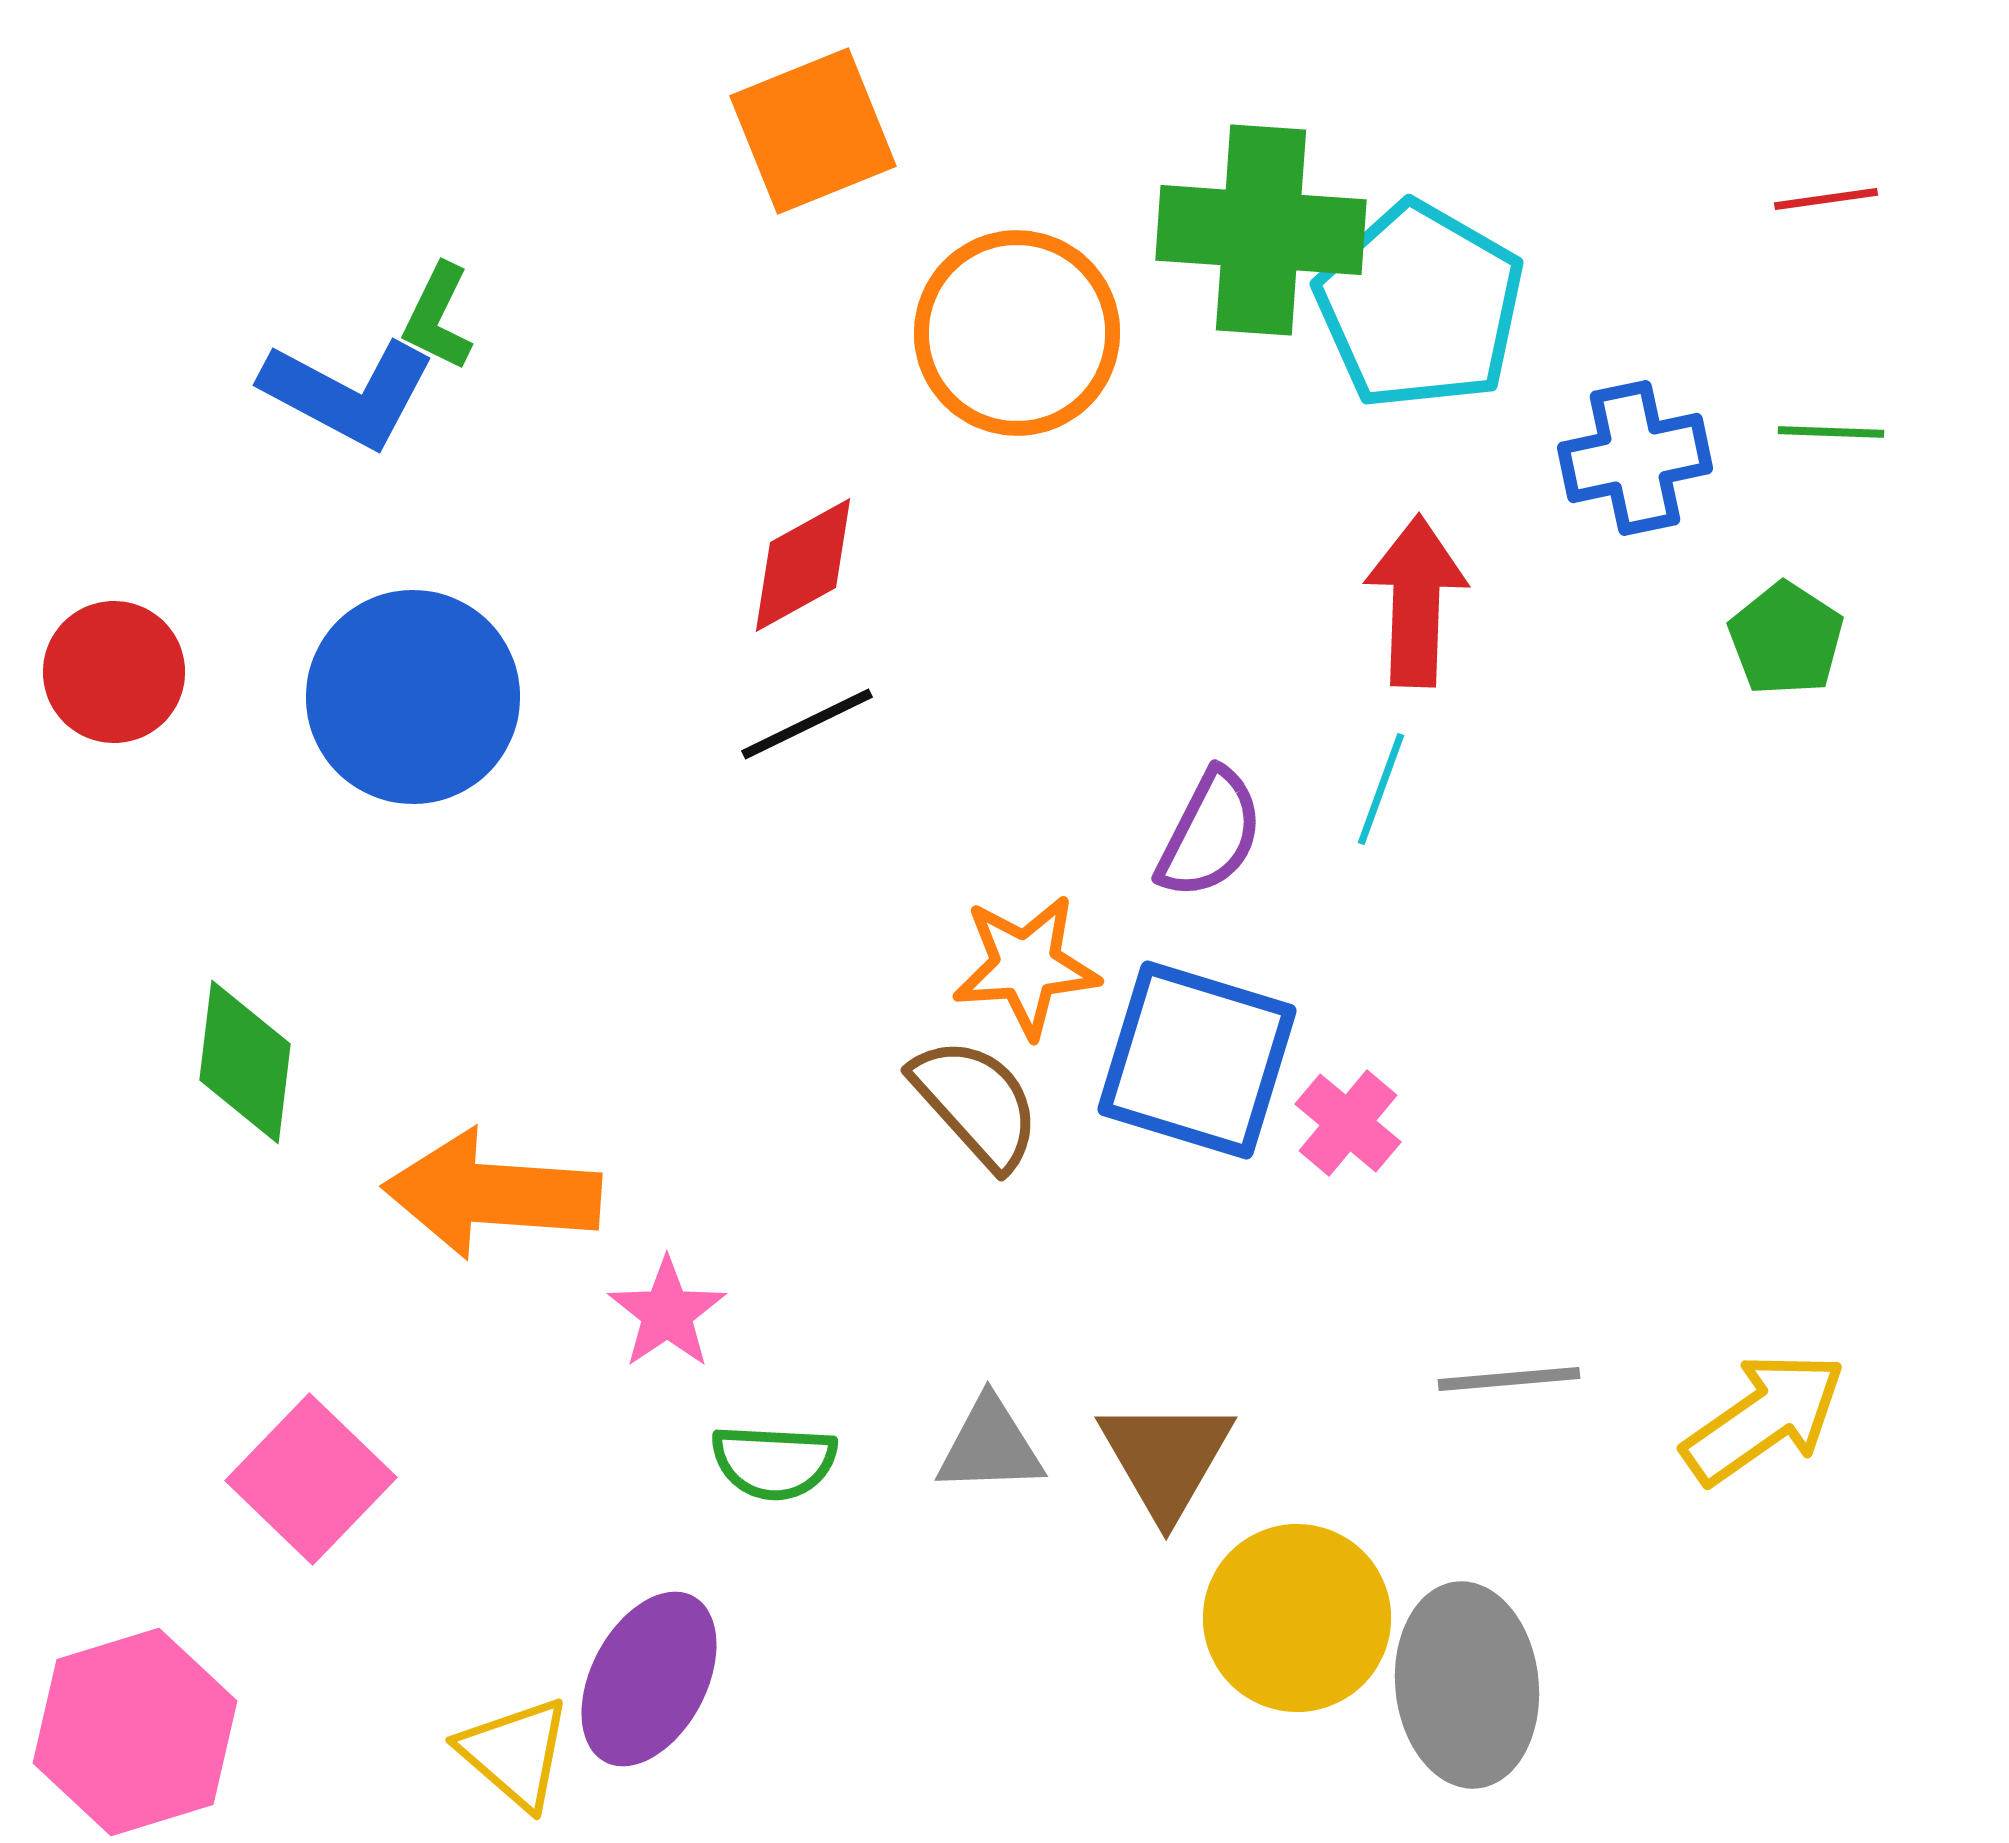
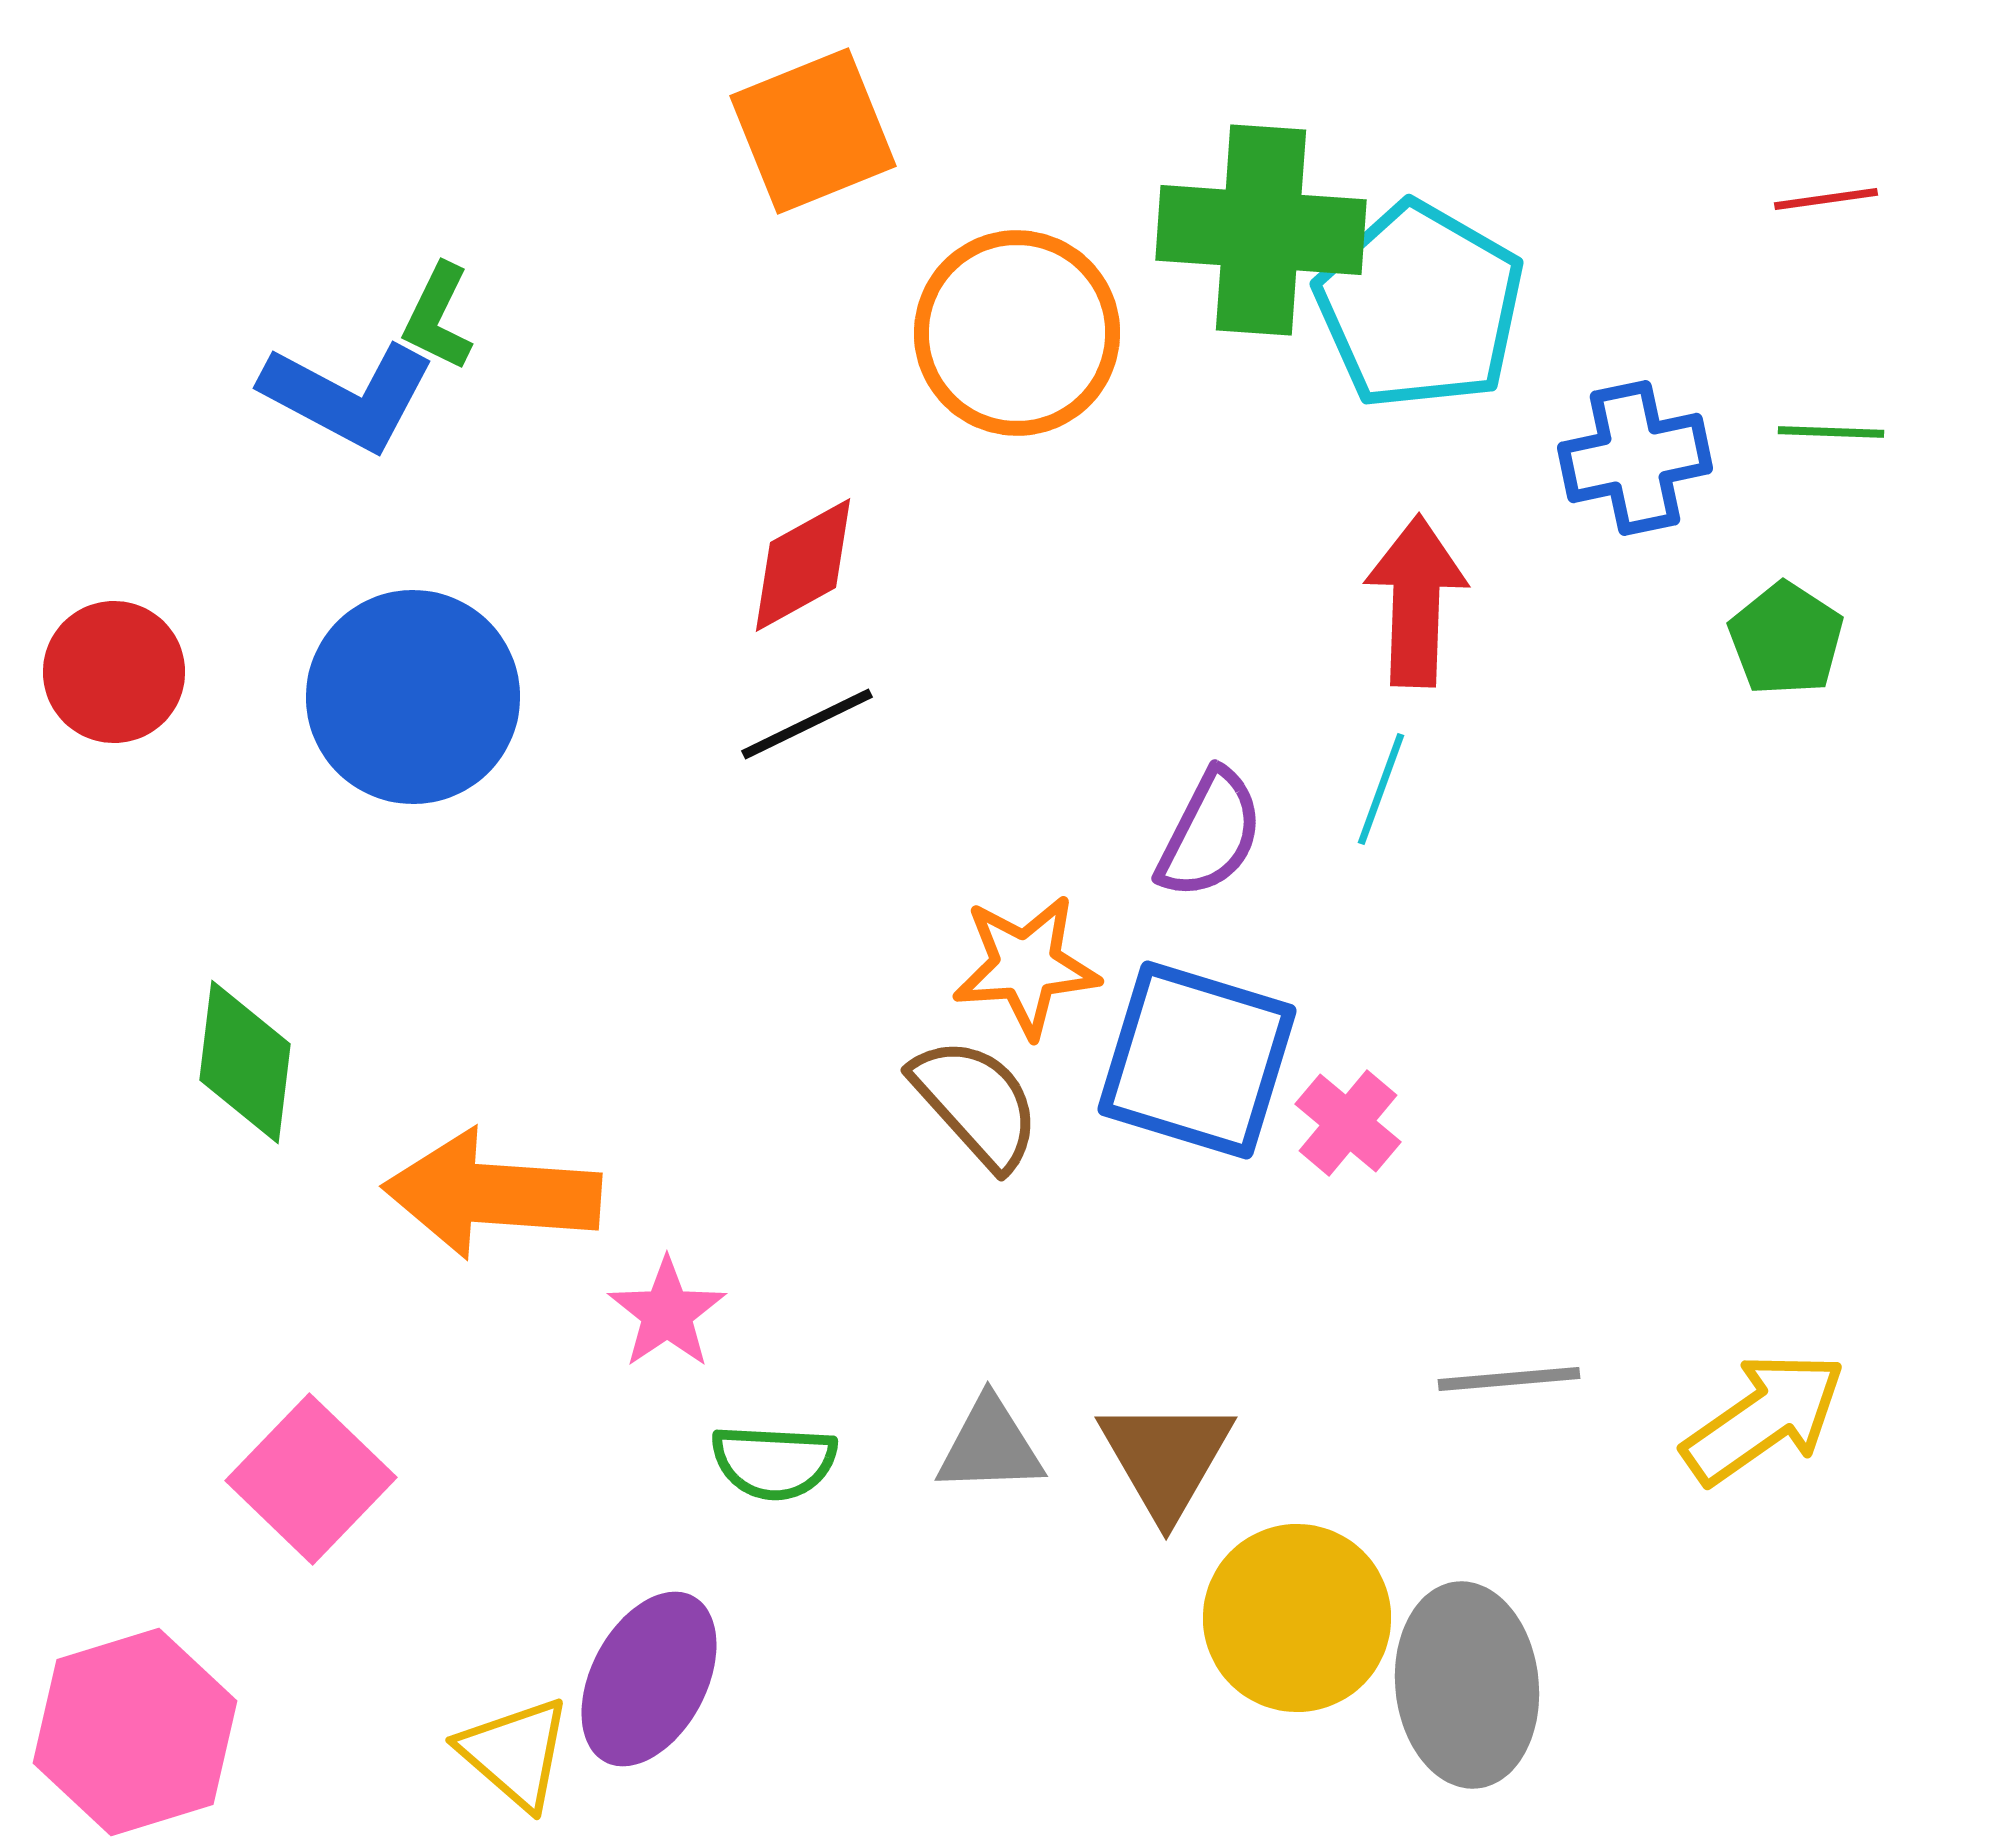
blue L-shape: moved 3 px down
